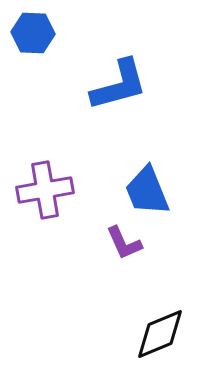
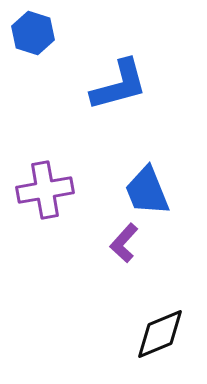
blue hexagon: rotated 15 degrees clockwise
purple L-shape: rotated 66 degrees clockwise
